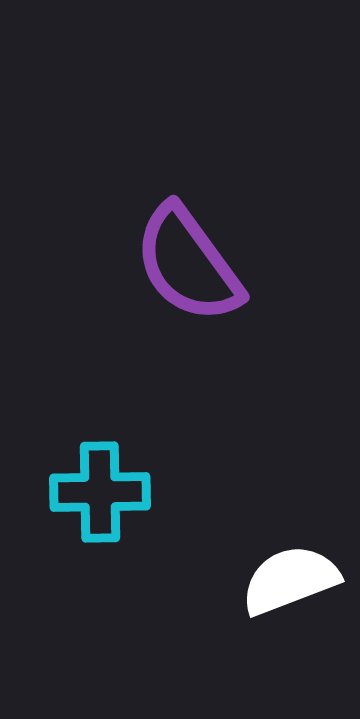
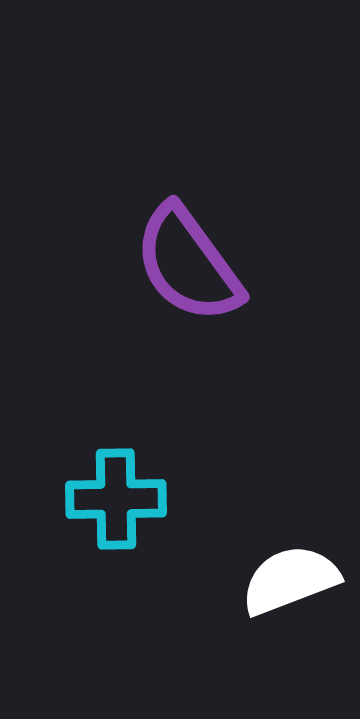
cyan cross: moved 16 px right, 7 px down
